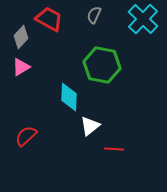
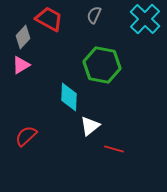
cyan cross: moved 2 px right
gray diamond: moved 2 px right
pink triangle: moved 2 px up
red line: rotated 12 degrees clockwise
